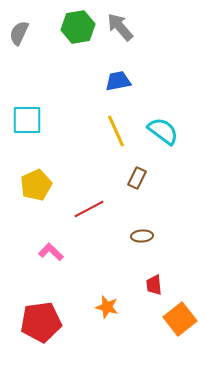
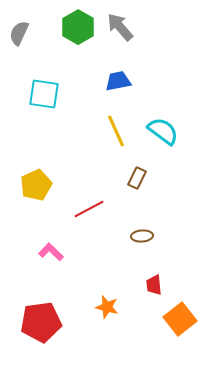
green hexagon: rotated 20 degrees counterclockwise
cyan square: moved 17 px right, 26 px up; rotated 8 degrees clockwise
